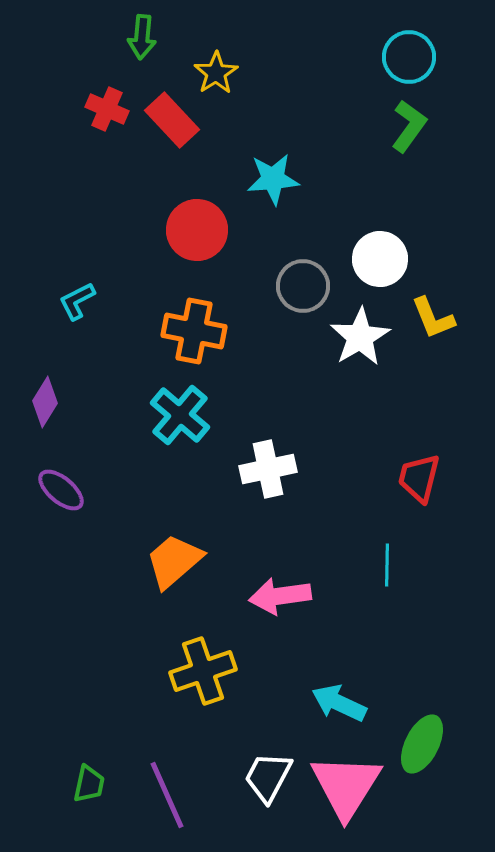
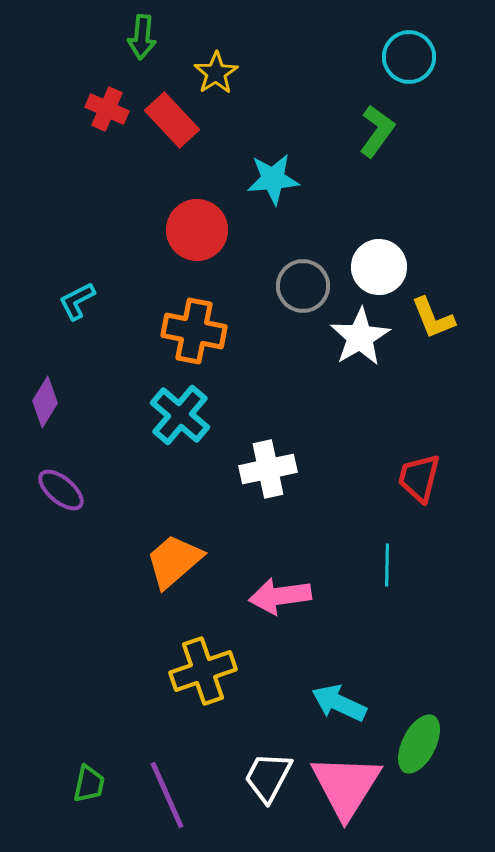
green L-shape: moved 32 px left, 5 px down
white circle: moved 1 px left, 8 px down
green ellipse: moved 3 px left
